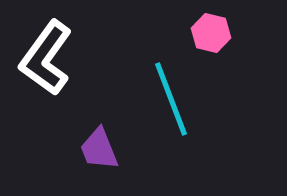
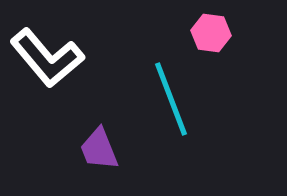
pink hexagon: rotated 6 degrees counterclockwise
white L-shape: moved 1 px right; rotated 76 degrees counterclockwise
